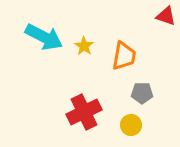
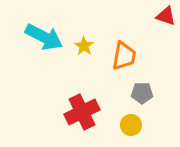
red cross: moved 2 px left
